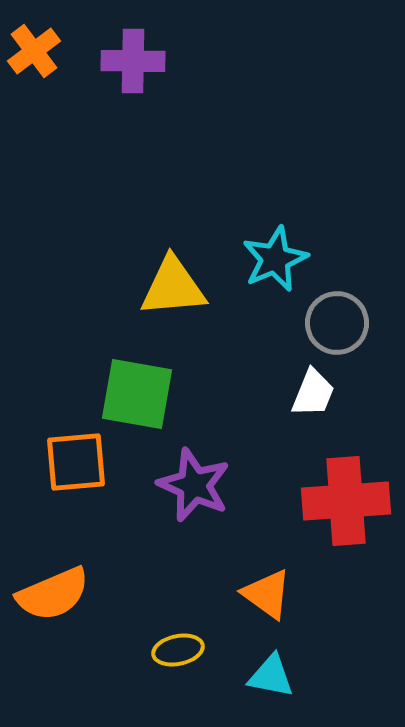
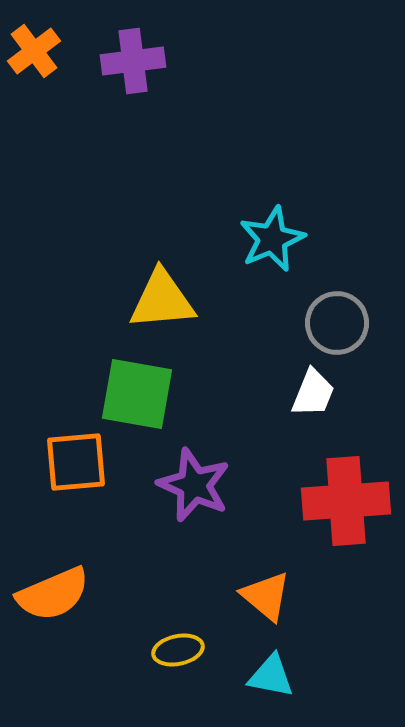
purple cross: rotated 8 degrees counterclockwise
cyan star: moved 3 px left, 20 px up
yellow triangle: moved 11 px left, 13 px down
orange triangle: moved 1 px left, 2 px down; rotated 4 degrees clockwise
